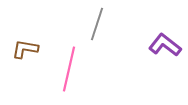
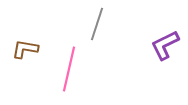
purple L-shape: rotated 64 degrees counterclockwise
